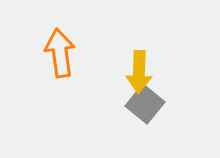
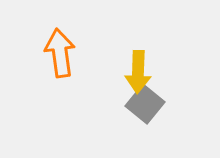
yellow arrow: moved 1 px left
